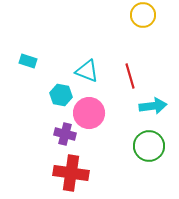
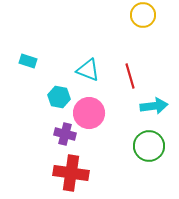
cyan triangle: moved 1 px right, 1 px up
cyan hexagon: moved 2 px left, 2 px down
cyan arrow: moved 1 px right
